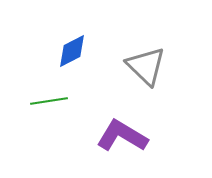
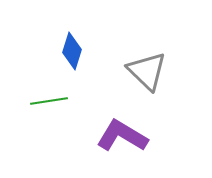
blue diamond: rotated 45 degrees counterclockwise
gray triangle: moved 1 px right, 5 px down
